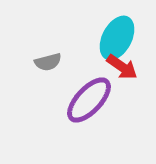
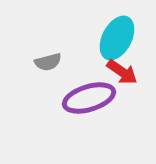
red arrow: moved 5 px down
purple ellipse: moved 2 px up; rotated 30 degrees clockwise
